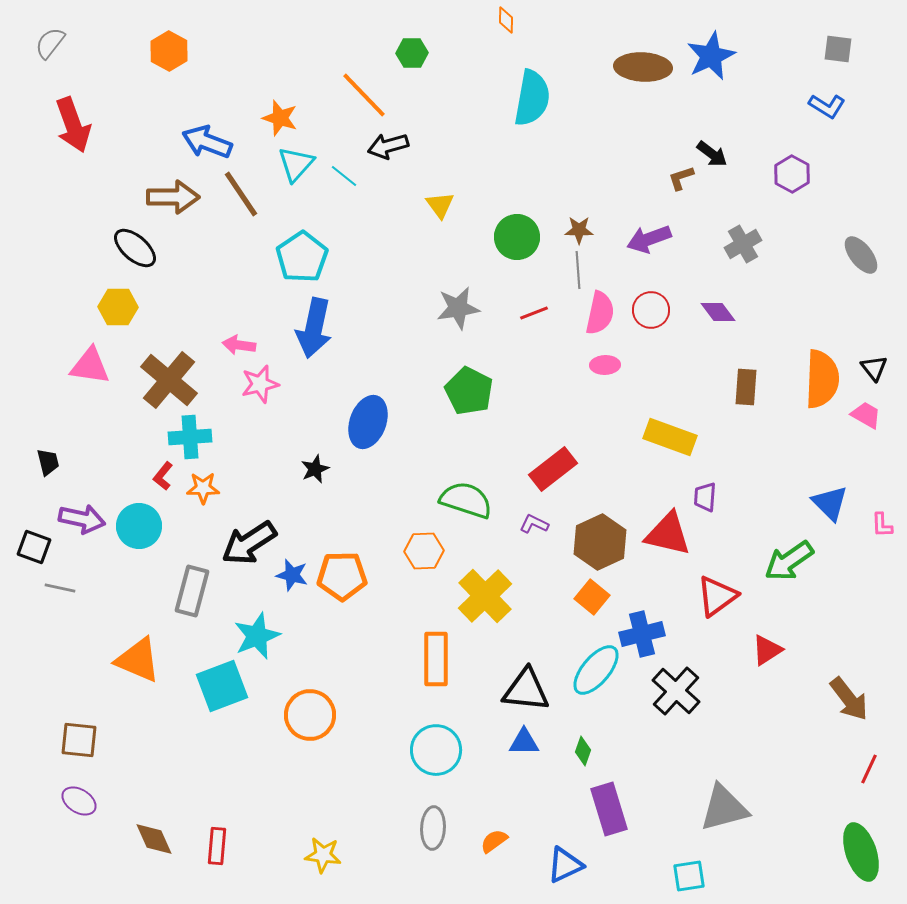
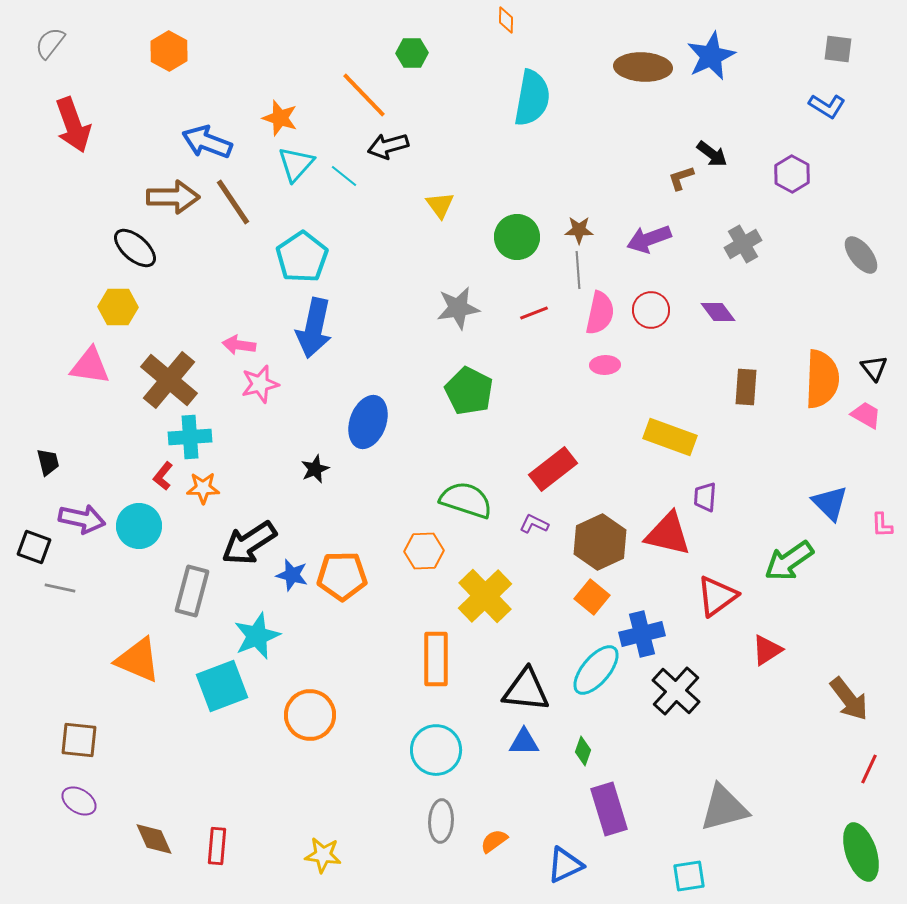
brown line at (241, 194): moved 8 px left, 8 px down
gray ellipse at (433, 828): moved 8 px right, 7 px up
